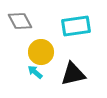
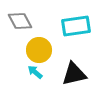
yellow circle: moved 2 px left, 2 px up
black triangle: moved 1 px right
